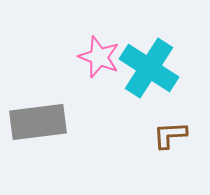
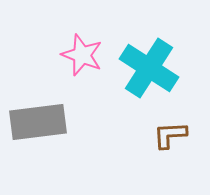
pink star: moved 17 px left, 2 px up
